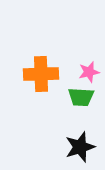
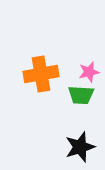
orange cross: rotated 8 degrees counterclockwise
green trapezoid: moved 2 px up
